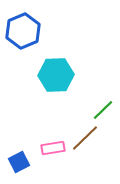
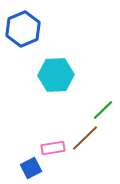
blue hexagon: moved 2 px up
blue square: moved 12 px right, 6 px down
